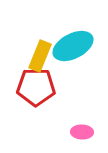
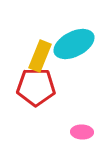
cyan ellipse: moved 1 px right, 2 px up
